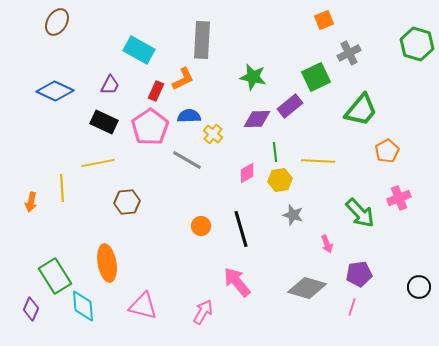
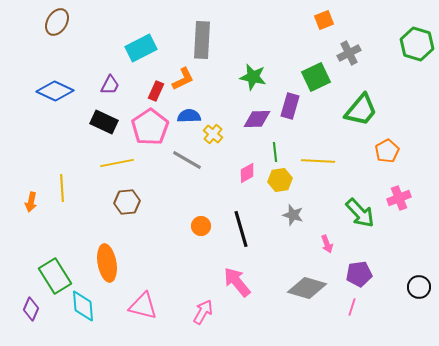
cyan rectangle at (139, 50): moved 2 px right, 2 px up; rotated 56 degrees counterclockwise
purple rectangle at (290, 106): rotated 35 degrees counterclockwise
yellow line at (98, 163): moved 19 px right
